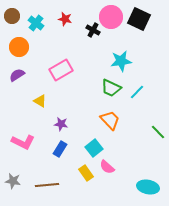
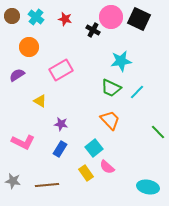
cyan cross: moved 6 px up
orange circle: moved 10 px right
